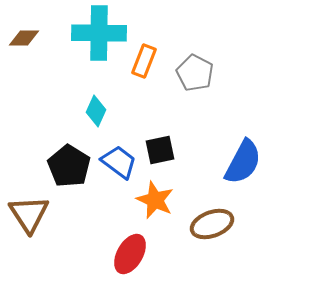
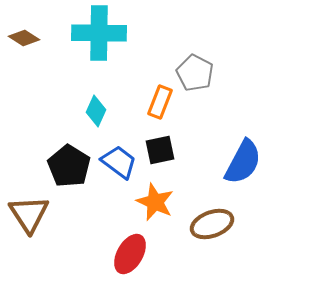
brown diamond: rotated 32 degrees clockwise
orange rectangle: moved 16 px right, 41 px down
orange star: moved 2 px down
